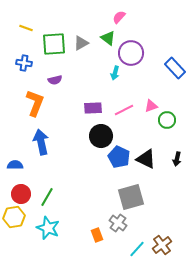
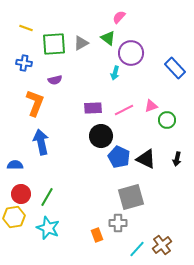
gray cross: rotated 36 degrees counterclockwise
